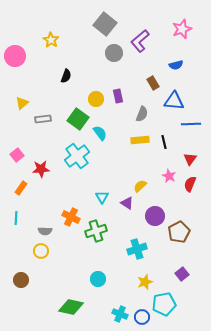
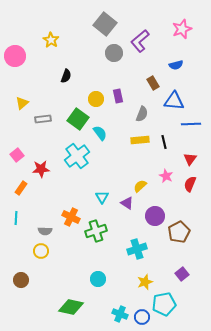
pink star at (169, 176): moved 3 px left
